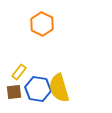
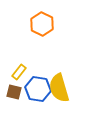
brown square: rotated 21 degrees clockwise
